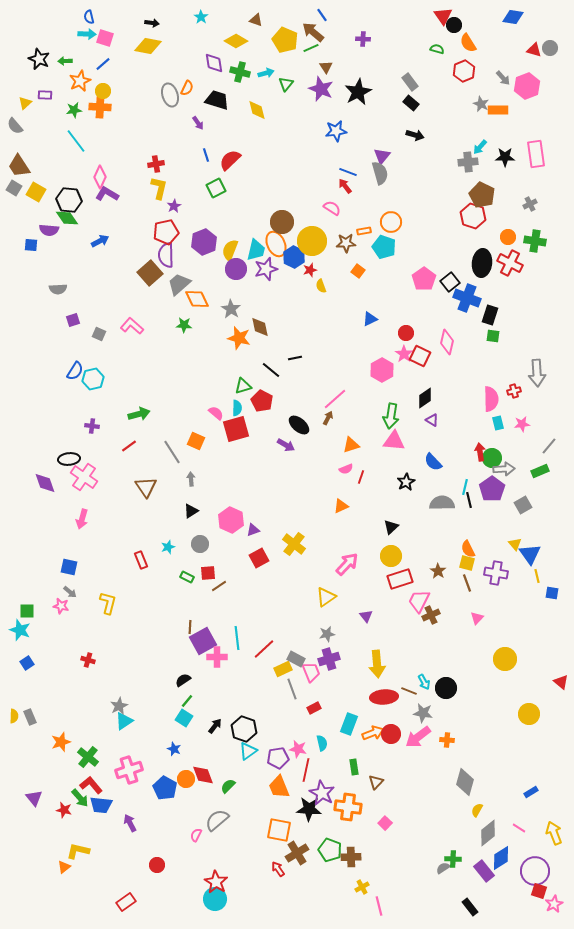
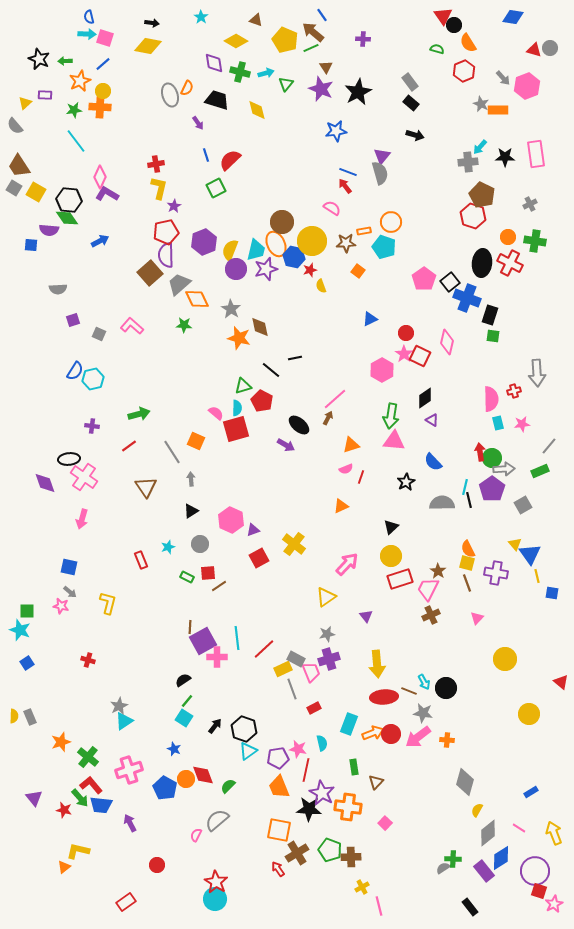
blue hexagon at (294, 257): rotated 15 degrees counterclockwise
pink trapezoid at (419, 601): moved 9 px right, 12 px up
